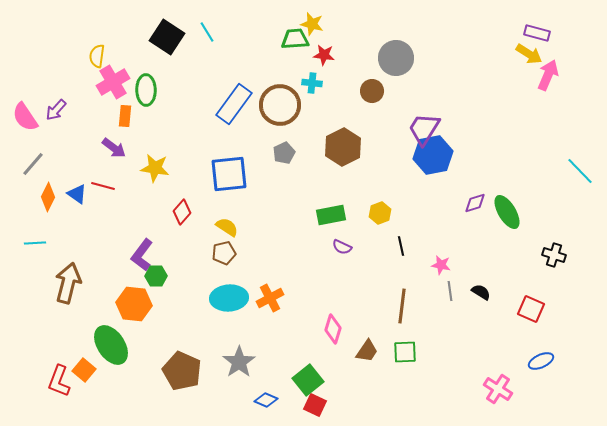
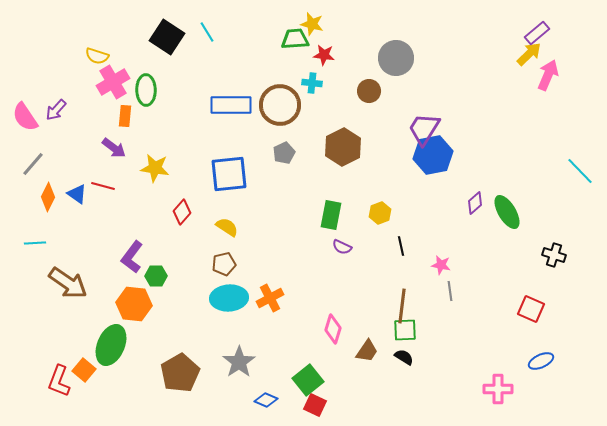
purple rectangle at (537, 33): rotated 55 degrees counterclockwise
yellow arrow at (529, 54): rotated 76 degrees counterclockwise
yellow semicircle at (97, 56): rotated 80 degrees counterclockwise
brown circle at (372, 91): moved 3 px left
blue rectangle at (234, 104): moved 3 px left, 1 px down; rotated 54 degrees clockwise
purple diamond at (475, 203): rotated 25 degrees counterclockwise
green rectangle at (331, 215): rotated 68 degrees counterclockwise
brown pentagon at (224, 253): moved 11 px down
purple L-shape at (142, 255): moved 10 px left, 2 px down
brown arrow at (68, 283): rotated 111 degrees clockwise
black semicircle at (481, 292): moved 77 px left, 65 px down
green ellipse at (111, 345): rotated 57 degrees clockwise
green square at (405, 352): moved 22 px up
brown pentagon at (182, 371): moved 2 px left, 2 px down; rotated 18 degrees clockwise
pink cross at (498, 389): rotated 32 degrees counterclockwise
